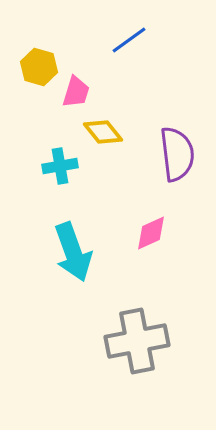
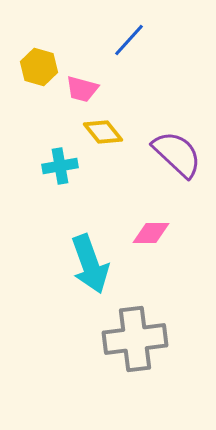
blue line: rotated 12 degrees counterclockwise
pink trapezoid: moved 6 px right, 3 px up; rotated 88 degrees clockwise
purple semicircle: rotated 40 degrees counterclockwise
pink diamond: rotated 24 degrees clockwise
cyan arrow: moved 17 px right, 12 px down
gray cross: moved 2 px left, 2 px up; rotated 4 degrees clockwise
